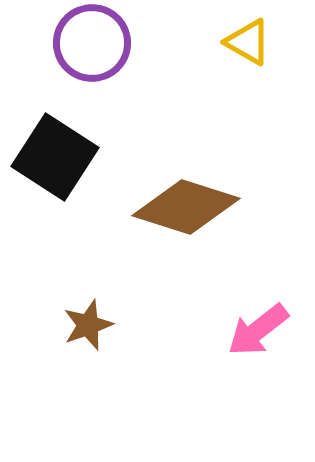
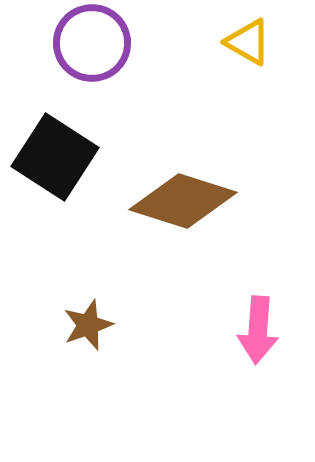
brown diamond: moved 3 px left, 6 px up
pink arrow: rotated 48 degrees counterclockwise
